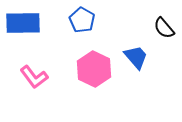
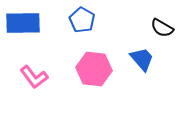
black semicircle: moved 2 px left; rotated 20 degrees counterclockwise
blue trapezoid: moved 6 px right, 2 px down
pink hexagon: rotated 20 degrees counterclockwise
